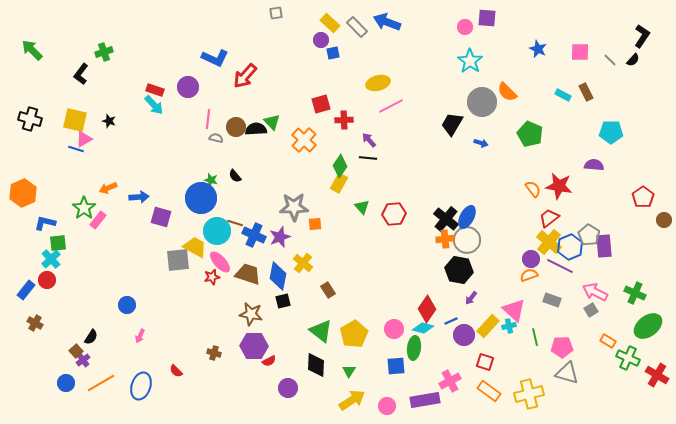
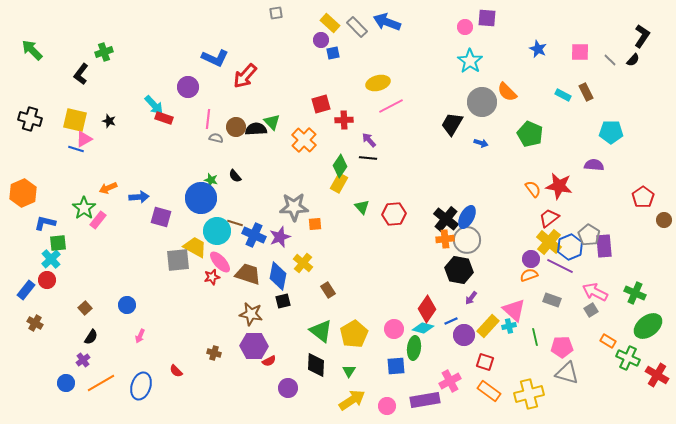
red rectangle at (155, 90): moved 9 px right, 28 px down
brown square at (76, 351): moved 9 px right, 43 px up
